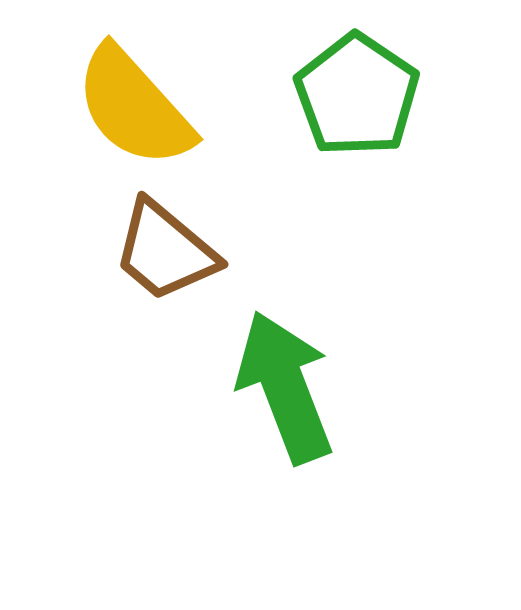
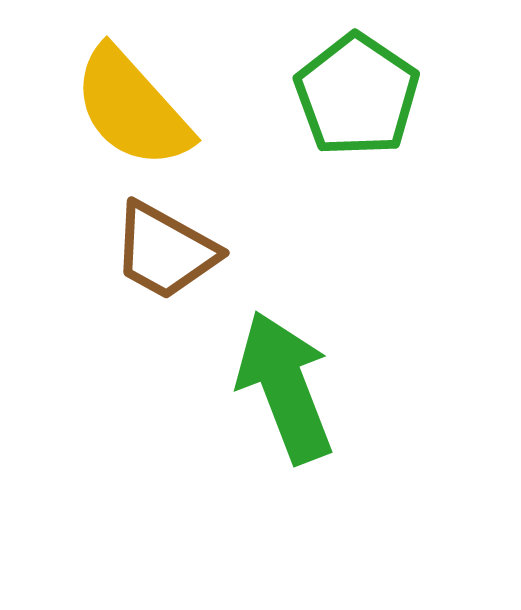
yellow semicircle: moved 2 px left, 1 px down
brown trapezoid: rotated 11 degrees counterclockwise
